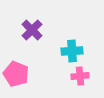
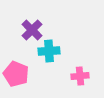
cyan cross: moved 23 px left
